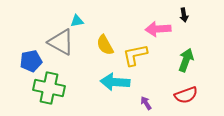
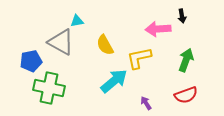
black arrow: moved 2 px left, 1 px down
yellow L-shape: moved 4 px right, 3 px down
cyan arrow: moved 1 px left, 1 px up; rotated 136 degrees clockwise
